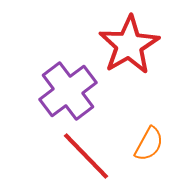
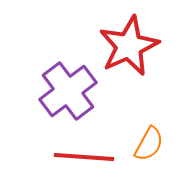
red star: moved 1 px down; rotated 6 degrees clockwise
red line: moved 2 px left, 1 px down; rotated 42 degrees counterclockwise
